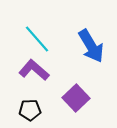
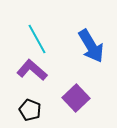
cyan line: rotated 12 degrees clockwise
purple L-shape: moved 2 px left
black pentagon: rotated 25 degrees clockwise
